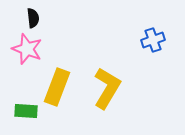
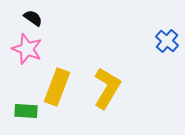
black semicircle: rotated 48 degrees counterclockwise
blue cross: moved 14 px right, 1 px down; rotated 30 degrees counterclockwise
